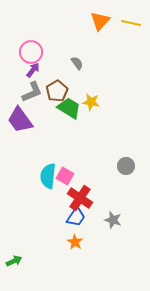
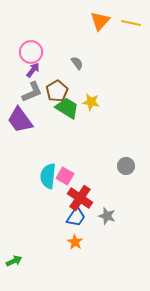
green trapezoid: moved 2 px left
gray star: moved 6 px left, 4 px up
